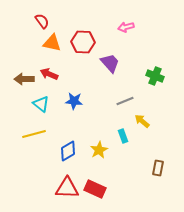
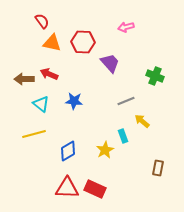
gray line: moved 1 px right
yellow star: moved 6 px right
